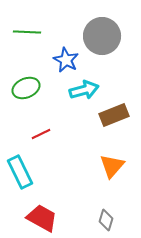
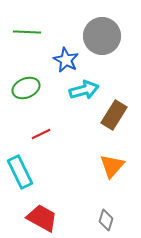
brown rectangle: rotated 36 degrees counterclockwise
